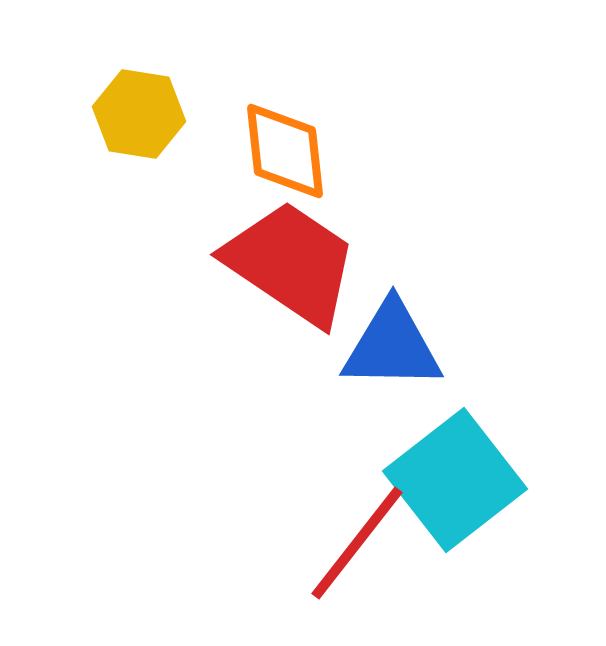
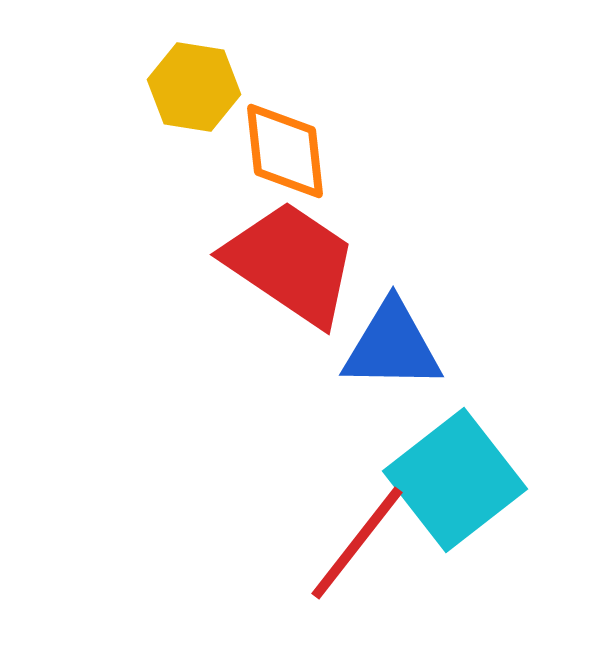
yellow hexagon: moved 55 px right, 27 px up
